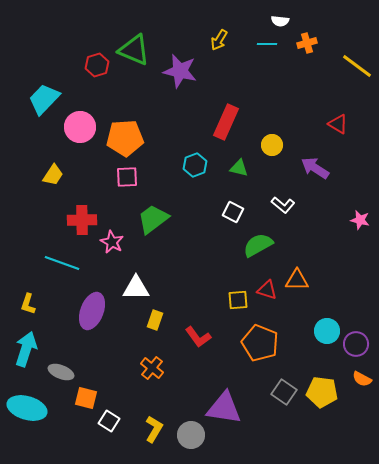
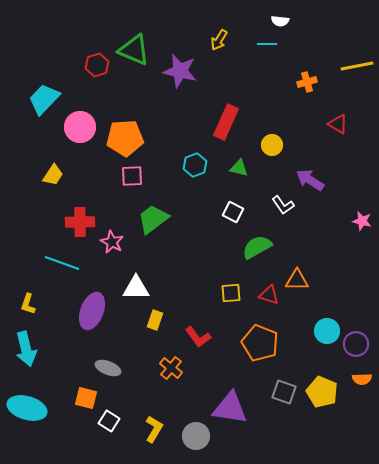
orange cross at (307, 43): moved 39 px down
yellow line at (357, 66): rotated 48 degrees counterclockwise
purple arrow at (315, 168): moved 5 px left, 12 px down
pink square at (127, 177): moved 5 px right, 1 px up
white L-shape at (283, 205): rotated 15 degrees clockwise
red cross at (82, 220): moved 2 px left, 2 px down
pink star at (360, 220): moved 2 px right, 1 px down
green semicircle at (258, 245): moved 1 px left, 2 px down
red triangle at (267, 290): moved 2 px right, 5 px down
yellow square at (238, 300): moved 7 px left, 7 px up
cyan arrow at (26, 349): rotated 148 degrees clockwise
orange cross at (152, 368): moved 19 px right
gray ellipse at (61, 372): moved 47 px right, 4 px up
orange semicircle at (362, 379): rotated 30 degrees counterclockwise
gray square at (284, 392): rotated 15 degrees counterclockwise
yellow pentagon at (322, 392): rotated 16 degrees clockwise
purple triangle at (224, 408): moved 6 px right
gray circle at (191, 435): moved 5 px right, 1 px down
